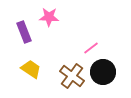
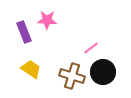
pink star: moved 2 px left, 3 px down
brown cross: rotated 20 degrees counterclockwise
